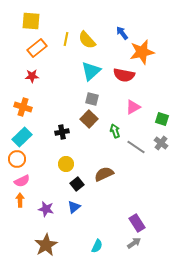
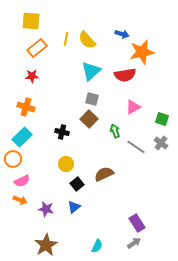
blue arrow: moved 1 px down; rotated 144 degrees clockwise
red semicircle: moved 1 px right; rotated 20 degrees counterclockwise
orange cross: moved 3 px right
black cross: rotated 24 degrees clockwise
orange circle: moved 4 px left
orange arrow: rotated 112 degrees clockwise
